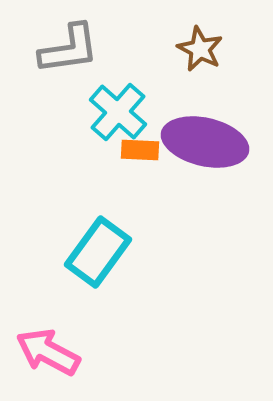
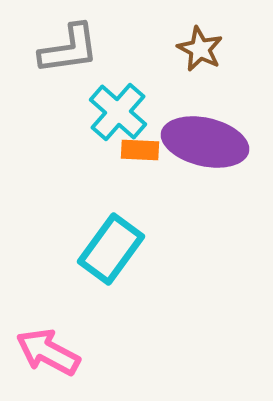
cyan rectangle: moved 13 px right, 3 px up
